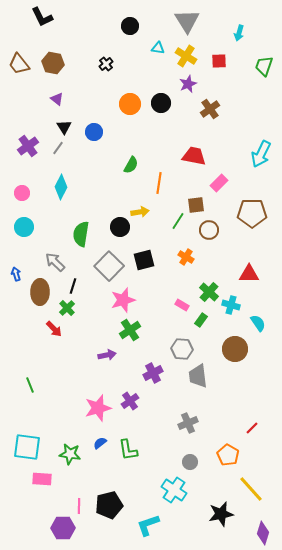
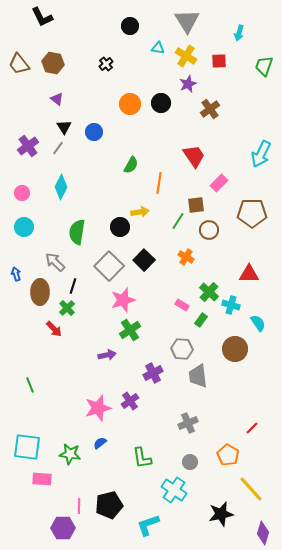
red trapezoid at (194, 156): rotated 45 degrees clockwise
green semicircle at (81, 234): moved 4 px left, 2 px up
black square at (144, 260): rotated 30 degrees counterclockwise
green L-shape at (128, 450): moved 14 px right, 8 px down
